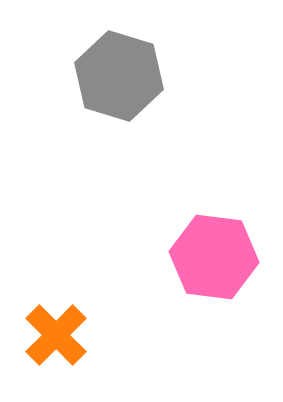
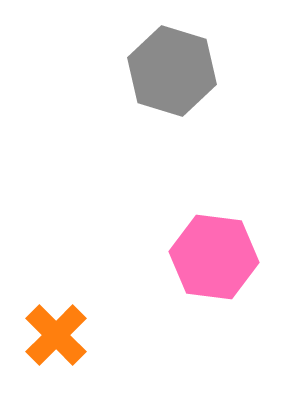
gray hexagon: moved 53 px right, 5 px up
